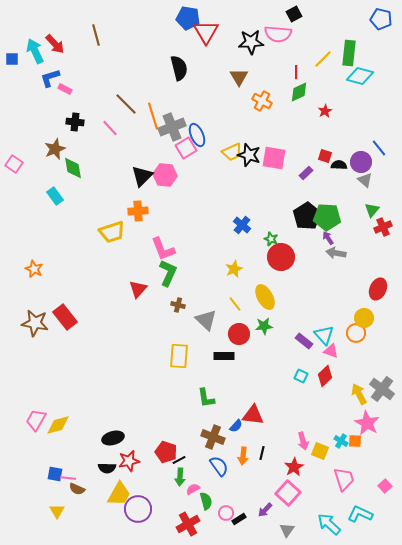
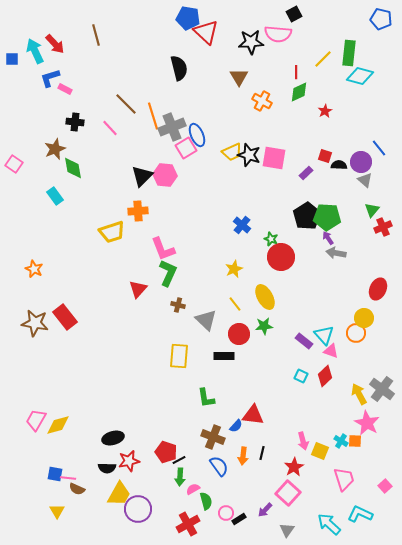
red triangle at (206, 32): rotated 16 degrees counterclockwise
